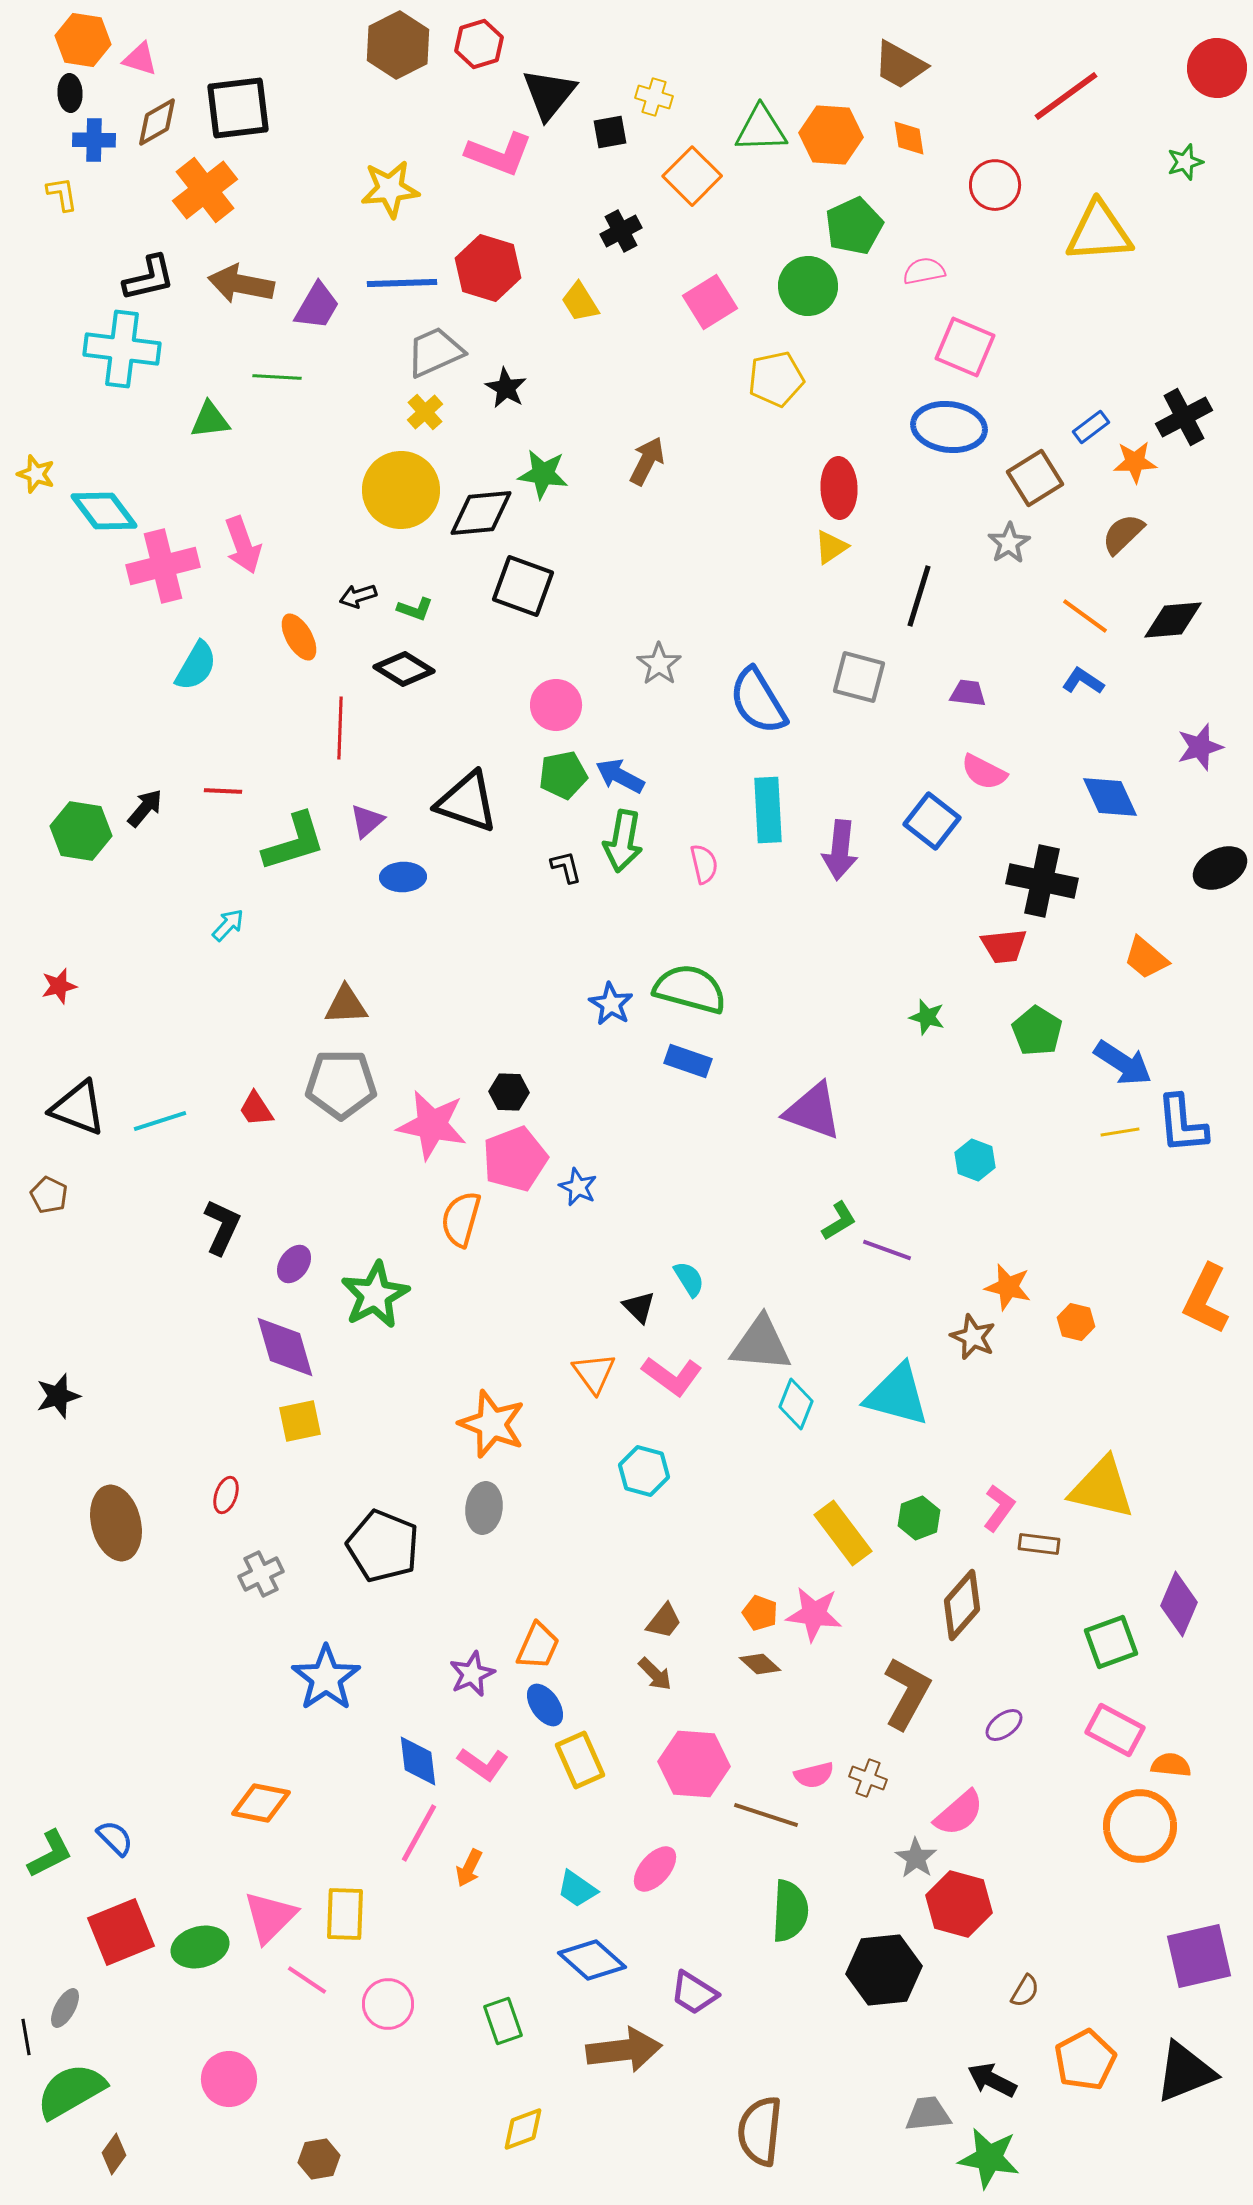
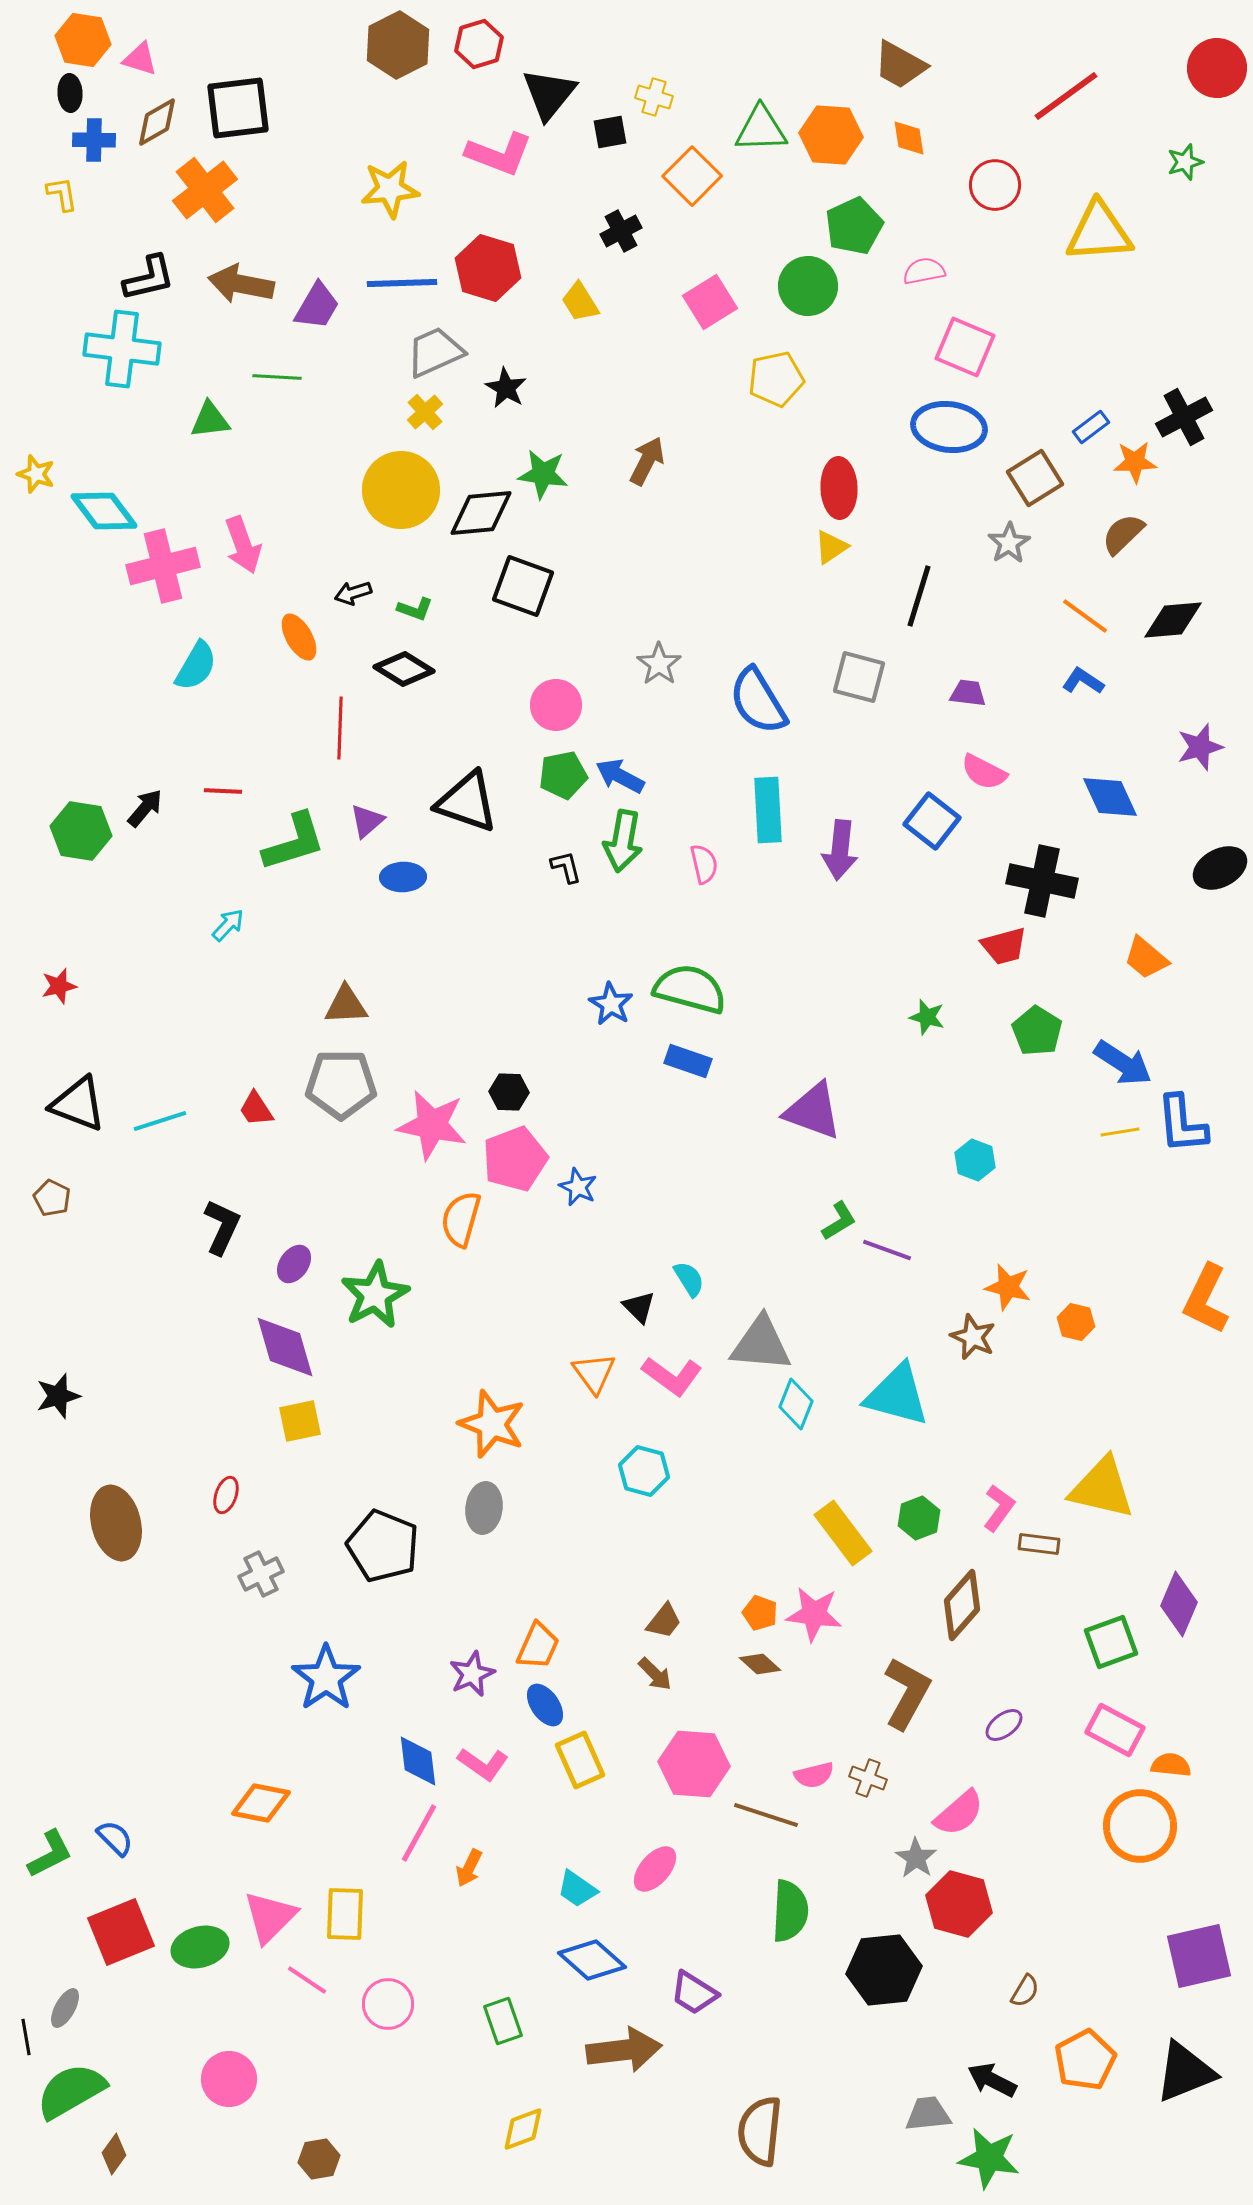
black arrow at (358, 596): moved 5 px left, 3 px up
red trapezoid at (1004, 946): rotated 9 degrees counterclockwise
black triangle at (78, 1108): moved 4 px up
brown pentagon at (49, 1195): moved 3 px right, 3 px down
